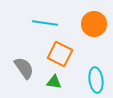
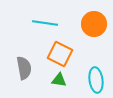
gray semicircle: rotated 25 degrees clockwise
green triangle: moved 5 px right, 2 px up
